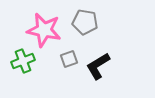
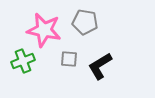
gray square: rotated 24 degrees clockwise
black L-shape: moved 2 px right
